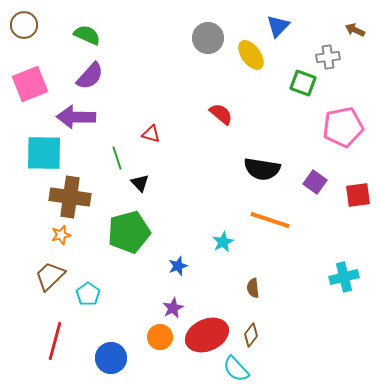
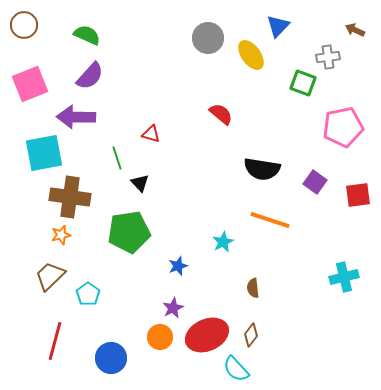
cyan square: rotated 12 degrees counterclockwise
green pentagon: rotated 6 degrees clockwise
